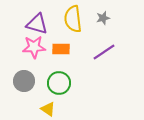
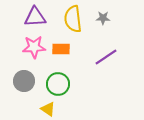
gray star: rotated 16 degrees clockwise
purple triangle: moved 2 px left, 7 px up; rotated 20 degrees counterclockwise
purple line: moved 2 px right, 5 px down
green circle: moved 1 px left, 1 px down
